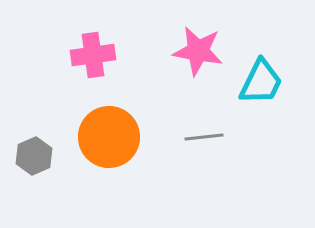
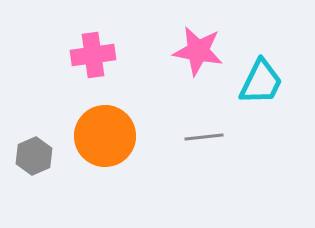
orange circle: moved 4 px left, 1 px up
